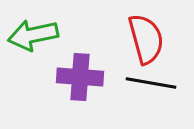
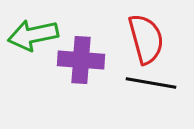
purple cross: moved 1 px right, 17 px up
